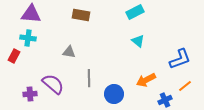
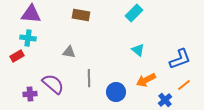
cyan rectangle: moved 1 px left, 1 px down; rotated 18 degrees counterclockwise
cyan triangle: moved 9 px down
red rectangle: moved 3 px right; rotated 32 degrees clockwise
orange line: moved 1 px left, 1 px up
blue circle: moved 2 px right, 2 px up
blue cross: rotated 16 degrees counterclockwise
